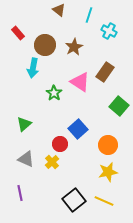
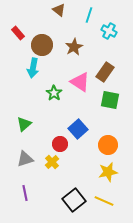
brown circle: moved 3 px left
green square: moved 9 px left, 6 px up; rotated 30 degrees counterclockwise
gray triangle: moved 1 px left; rotated 42 degrees counterclockwise
purple line: moved 5 px right
